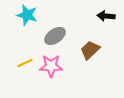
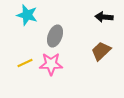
black arrow: moved 2 px left, 1 px down
gray ellipse: rotated 35 degrees counterclockwise
brown trapezoid: moved 11 px right, 1 px down
pink star: moved 2 px up
